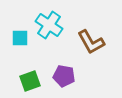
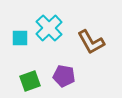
cyan cross: moved 3 px down; rotated 12 degrees clockwise
